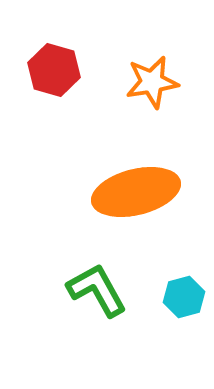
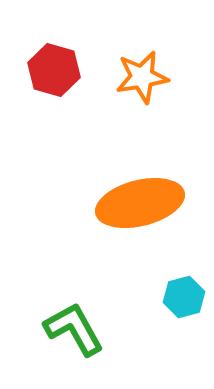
orange star: moved 10 px left, 5 px up
orange ellipse: moved 4 px right, 11 px down
green L-shape: moved 23 px left, 39 px down
